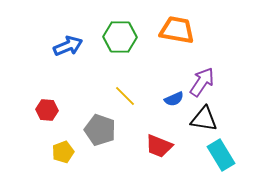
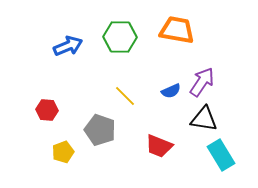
blue semicircle: moved 3 px left, 8 px up
